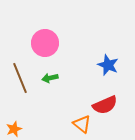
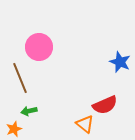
pink circle: moved 6 px left, 4 px down
blue star: moved 12 px right, 3 px up
green arrow: moved 21 px left, 33 px down
orange triangle: moved 3 px right
